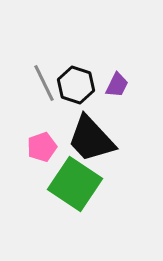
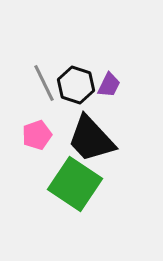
purple trapezoid: moved 8 px left
pink pentagon: moved 5 px left, 12 px up
